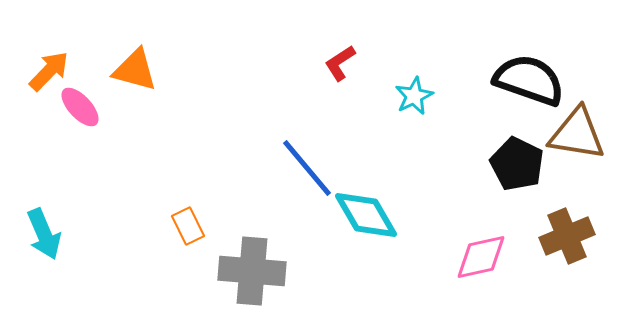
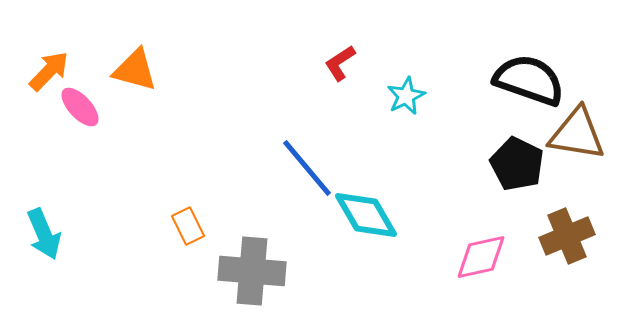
cyan star: moved 8 px left
